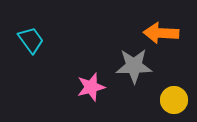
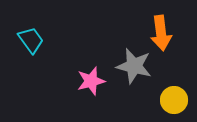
orange arrow: rotated 100 degrees counterclockwise
gray star: rotated 15 degrees clockwise
pink star: moved 6 px up
